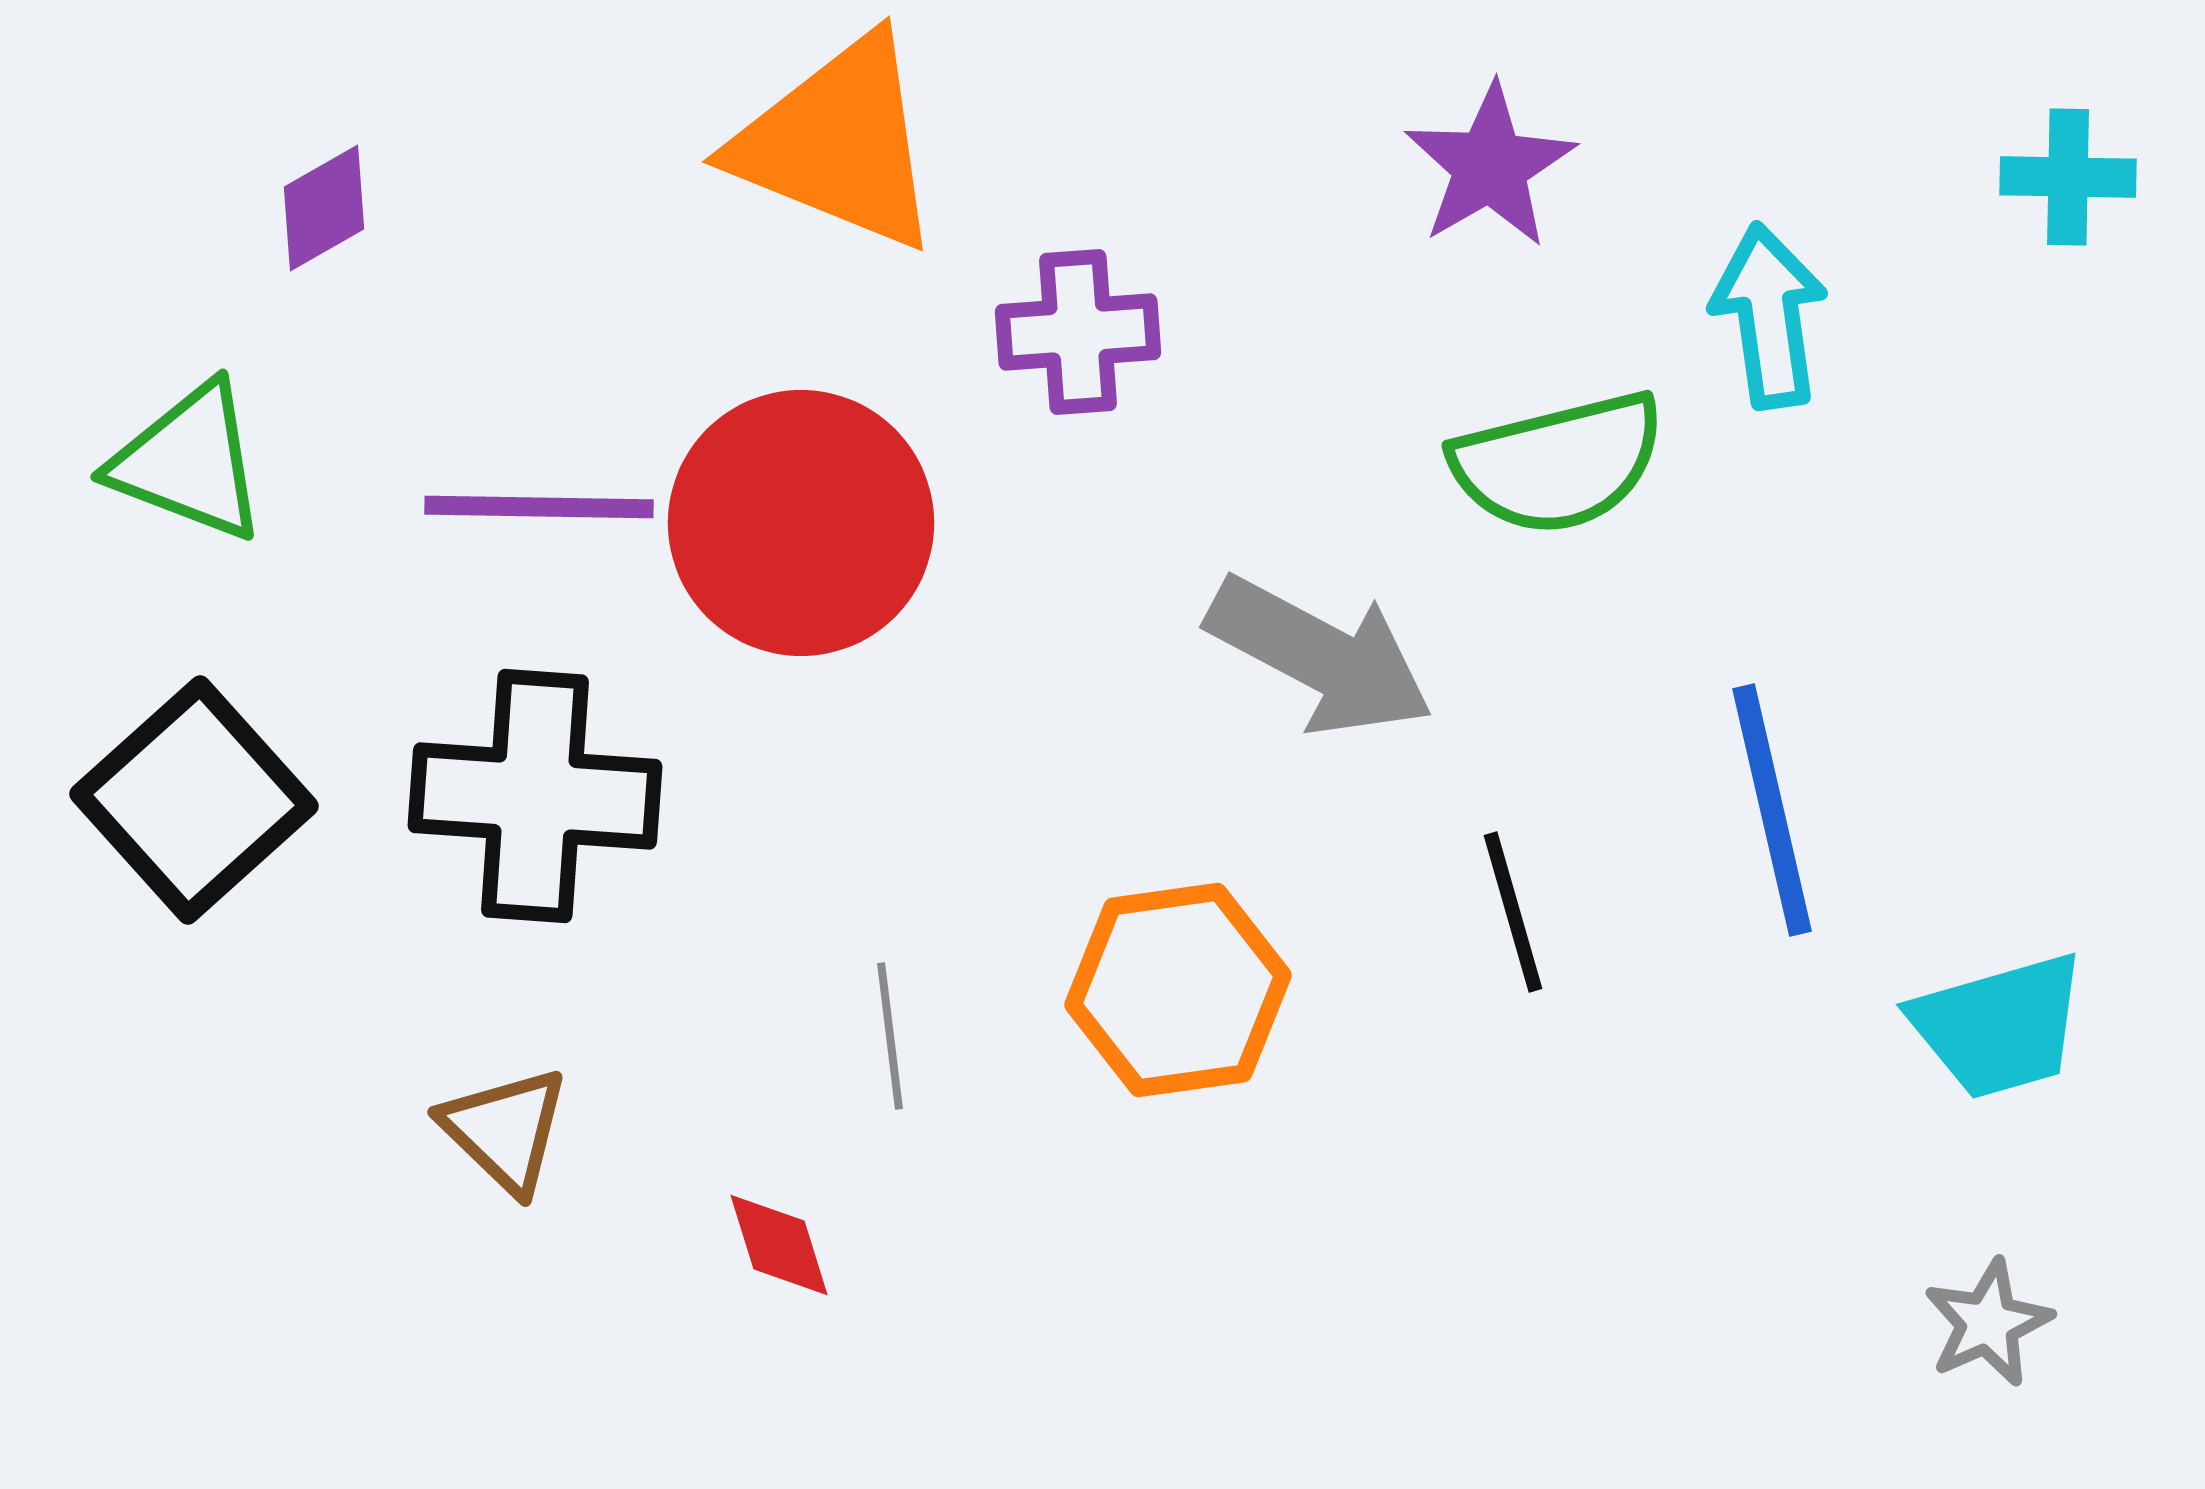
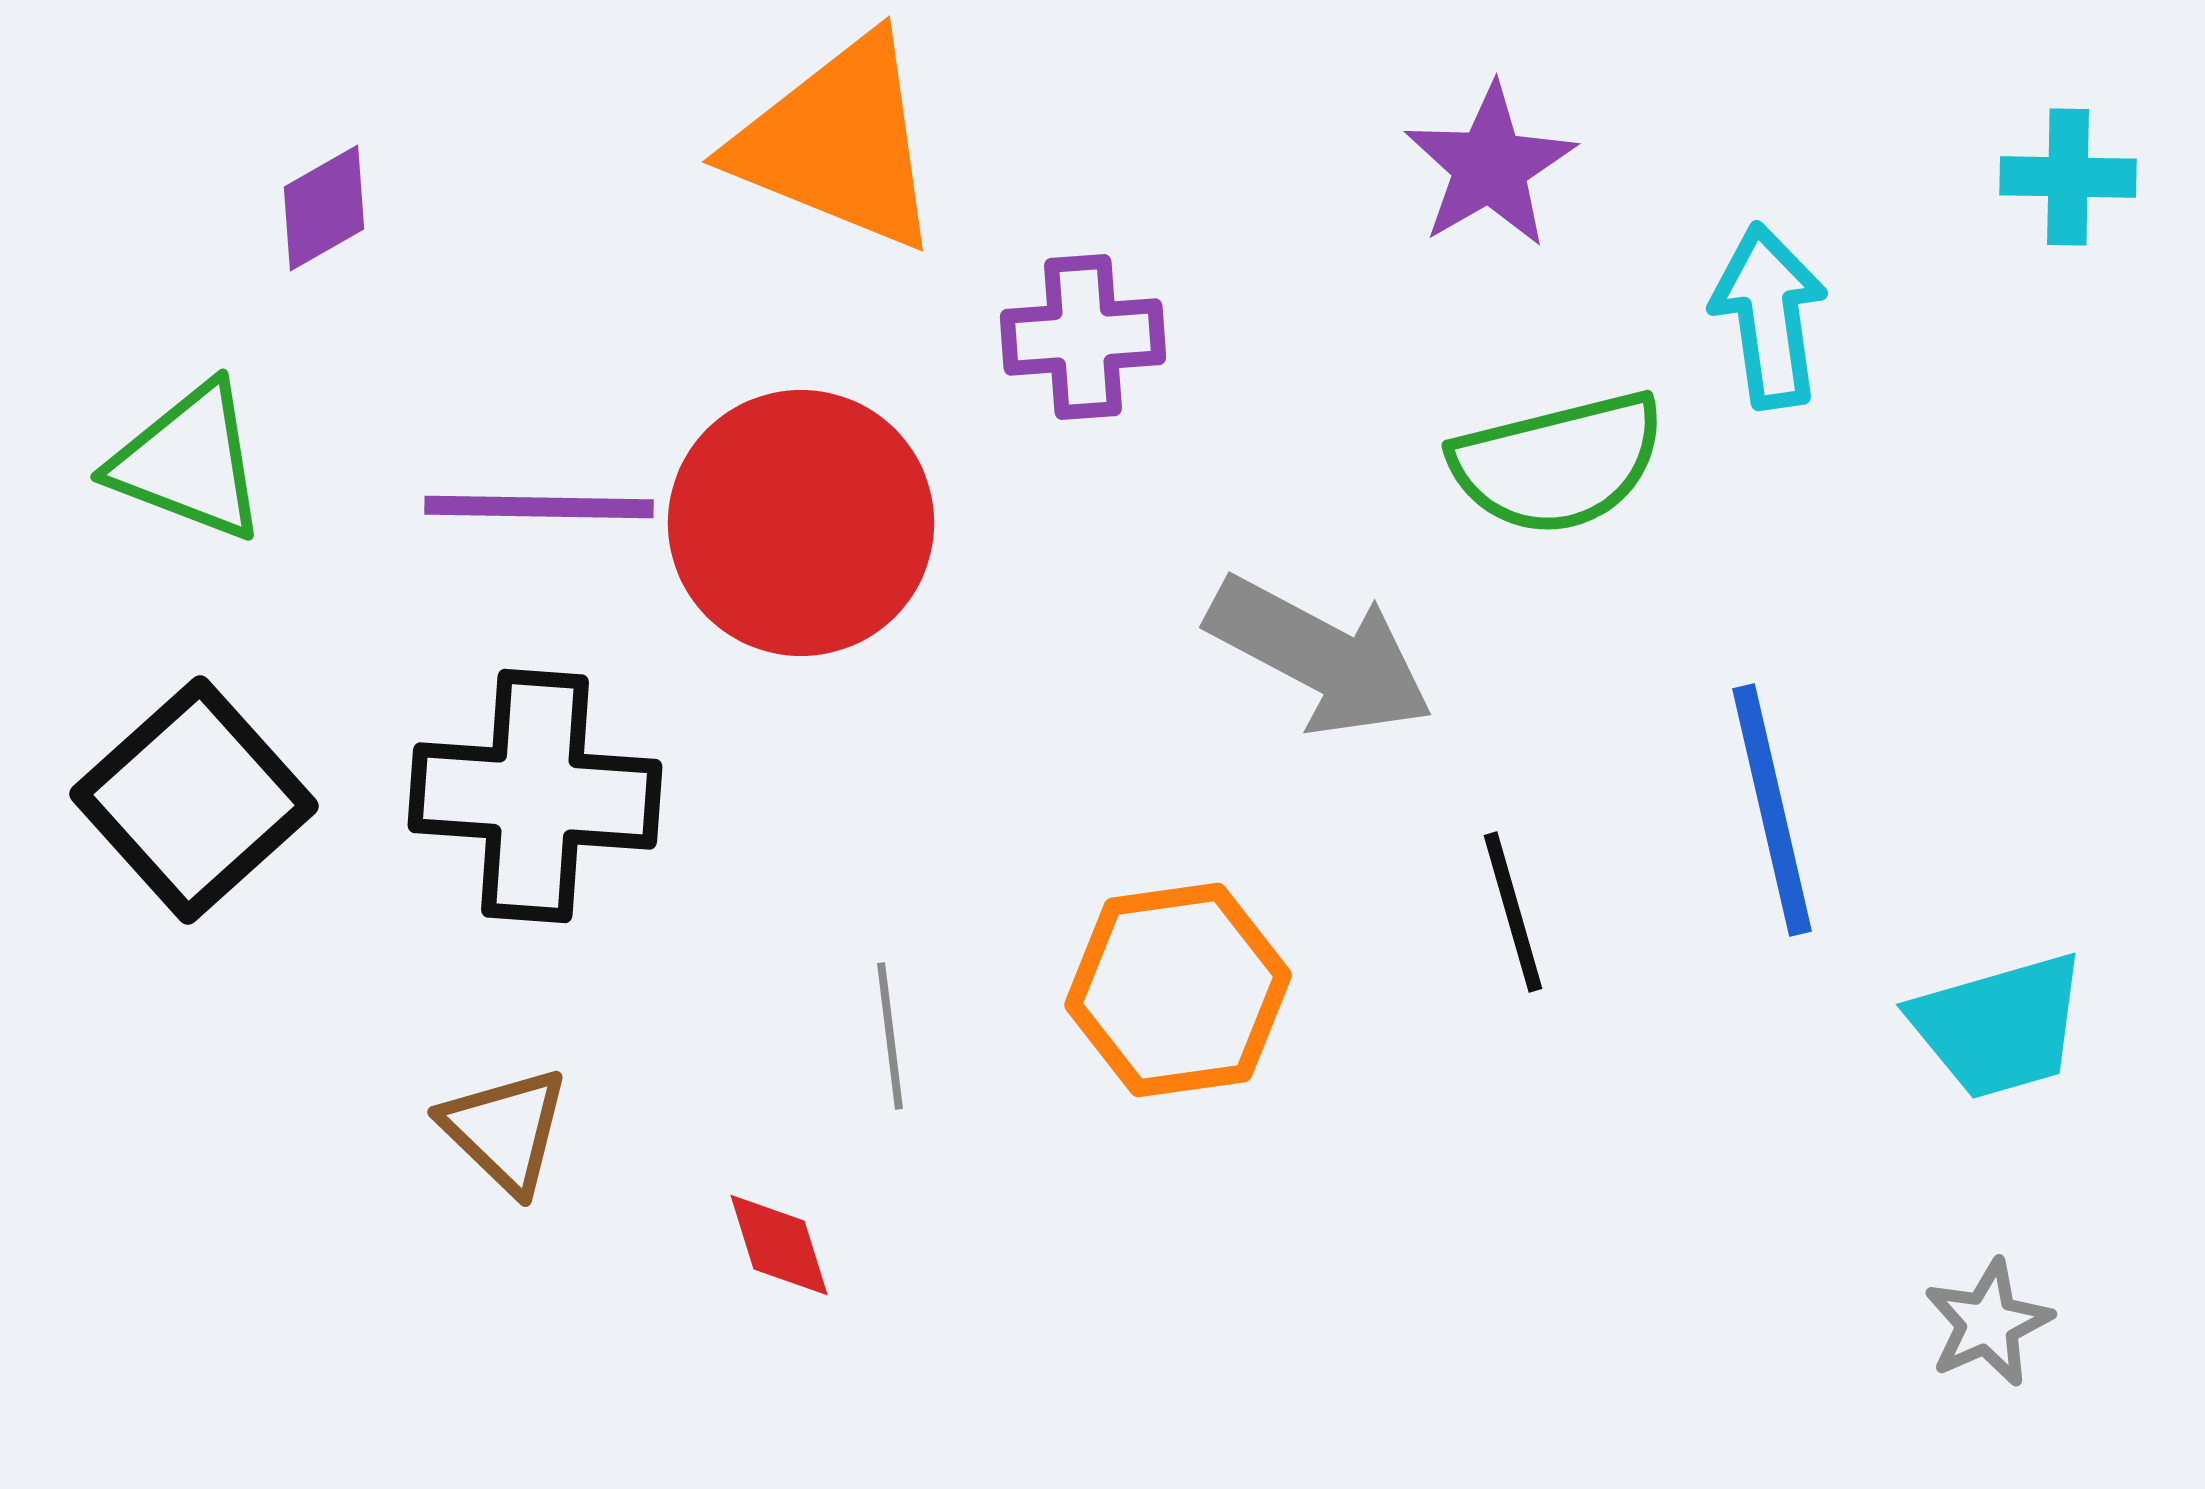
purple cross: moved 5 px right, 5 px down
